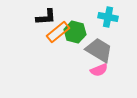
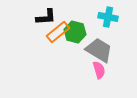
pink semicircle: rotated 84 degrees counterclockwise
